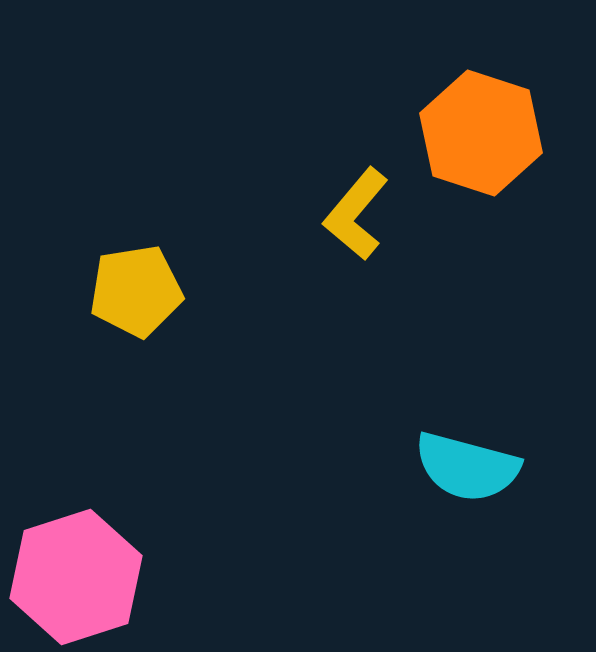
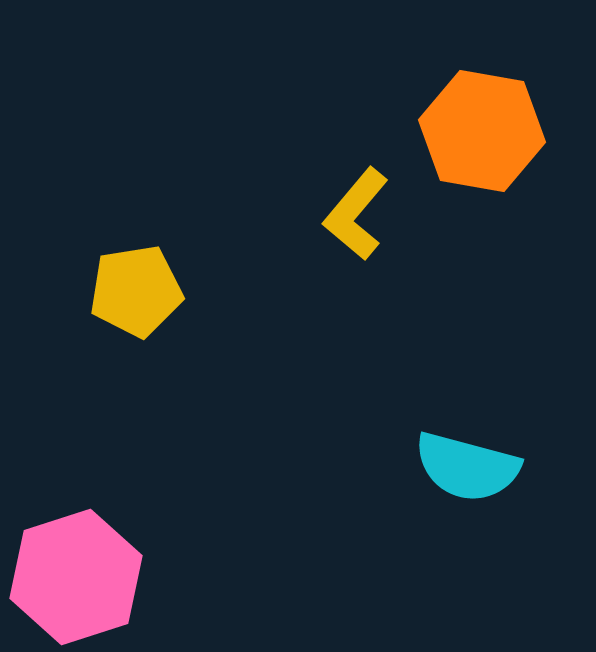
orange hexagon: moved 1 px right, 2 px up; rotated 8 degrees counterclockwise
